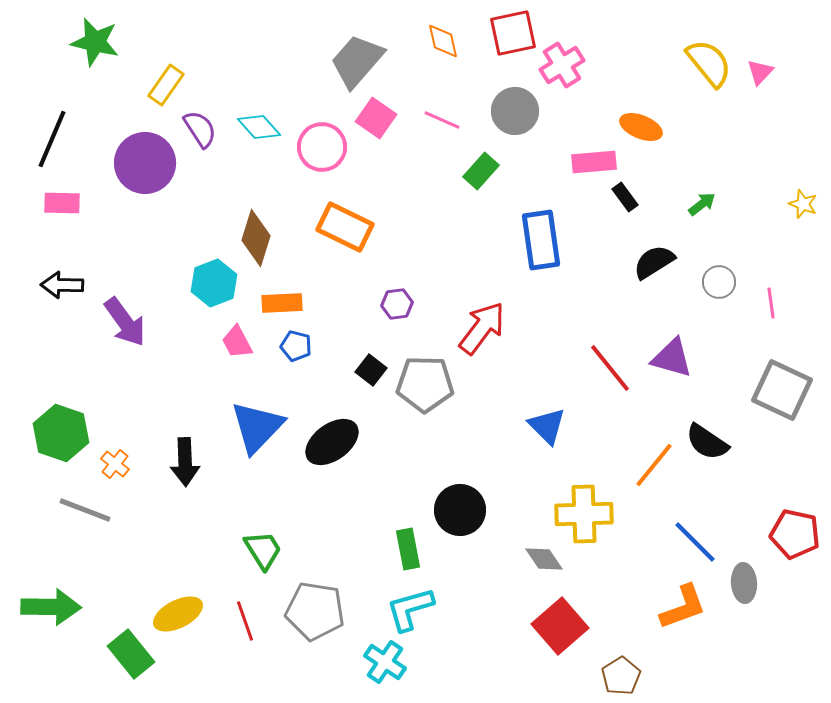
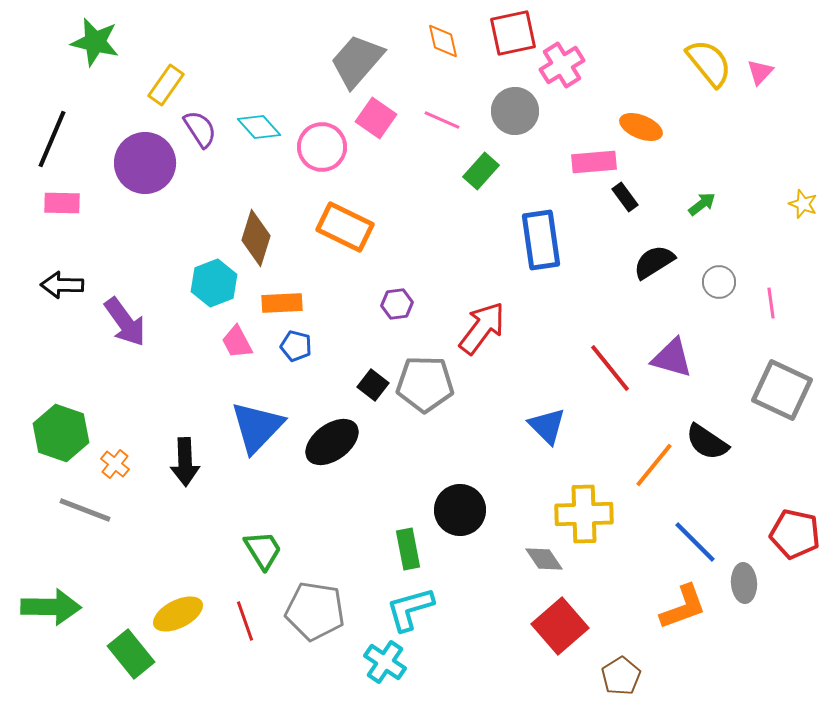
black square at (371, 370): moved 2 px right, 15 px down
